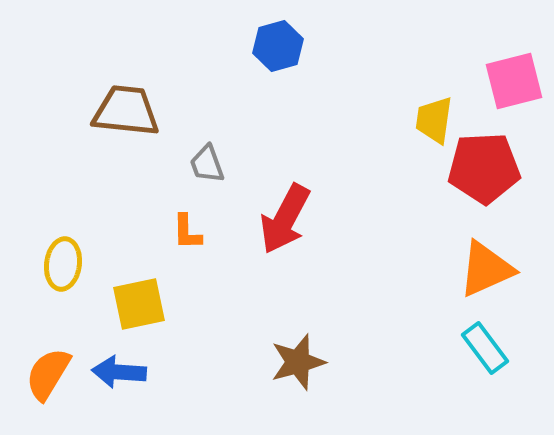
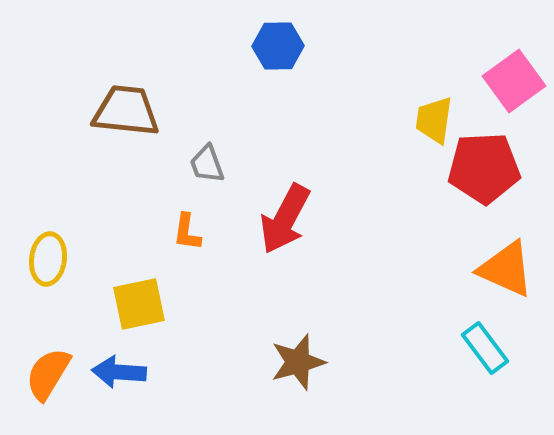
blue hexagon: rotated 15 degrees clockwise
pink square: rotated 22 degrees counterclockwise
orange L-shape: rotated 9 degrees clockwise
yellow ellipse: moved 15 px left, 5 px up
orange triangle: moved 20 px right; rotated 48 degrees clockwise
